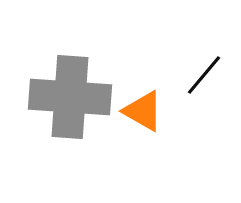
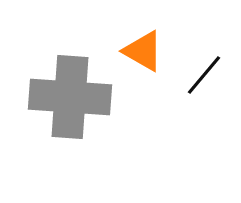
orange triangle: moved 60 px up
